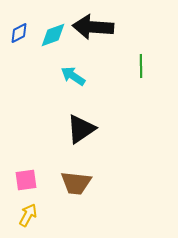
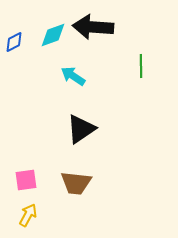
blue diamond: moved 5 px left, 9 px down
